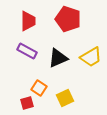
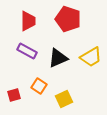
orange square: moved 2 px up
yellow square: moved 1 px left, 1 px down
red square: moved 13 px left, 8 px up
